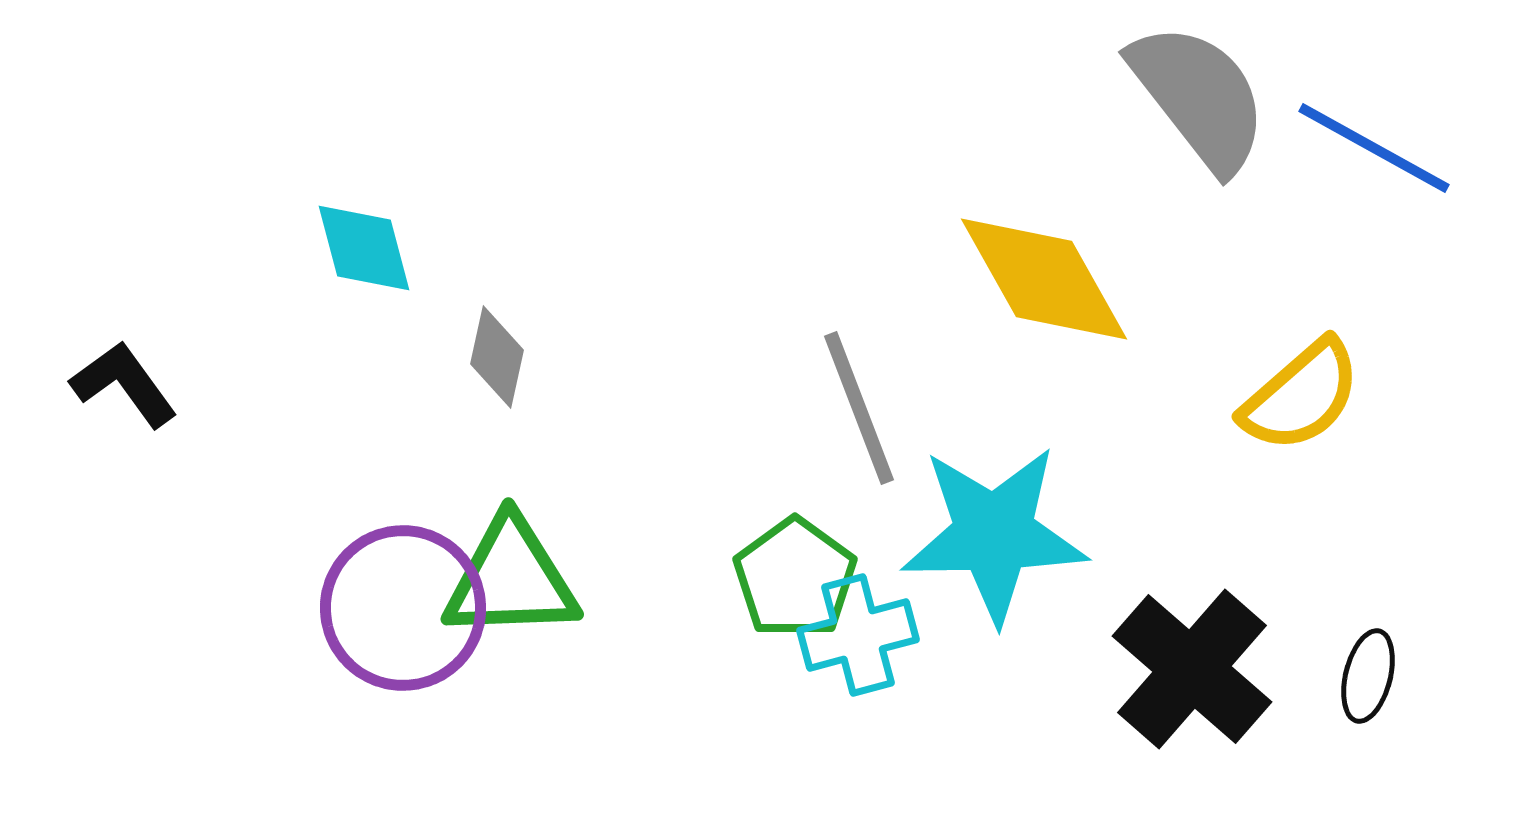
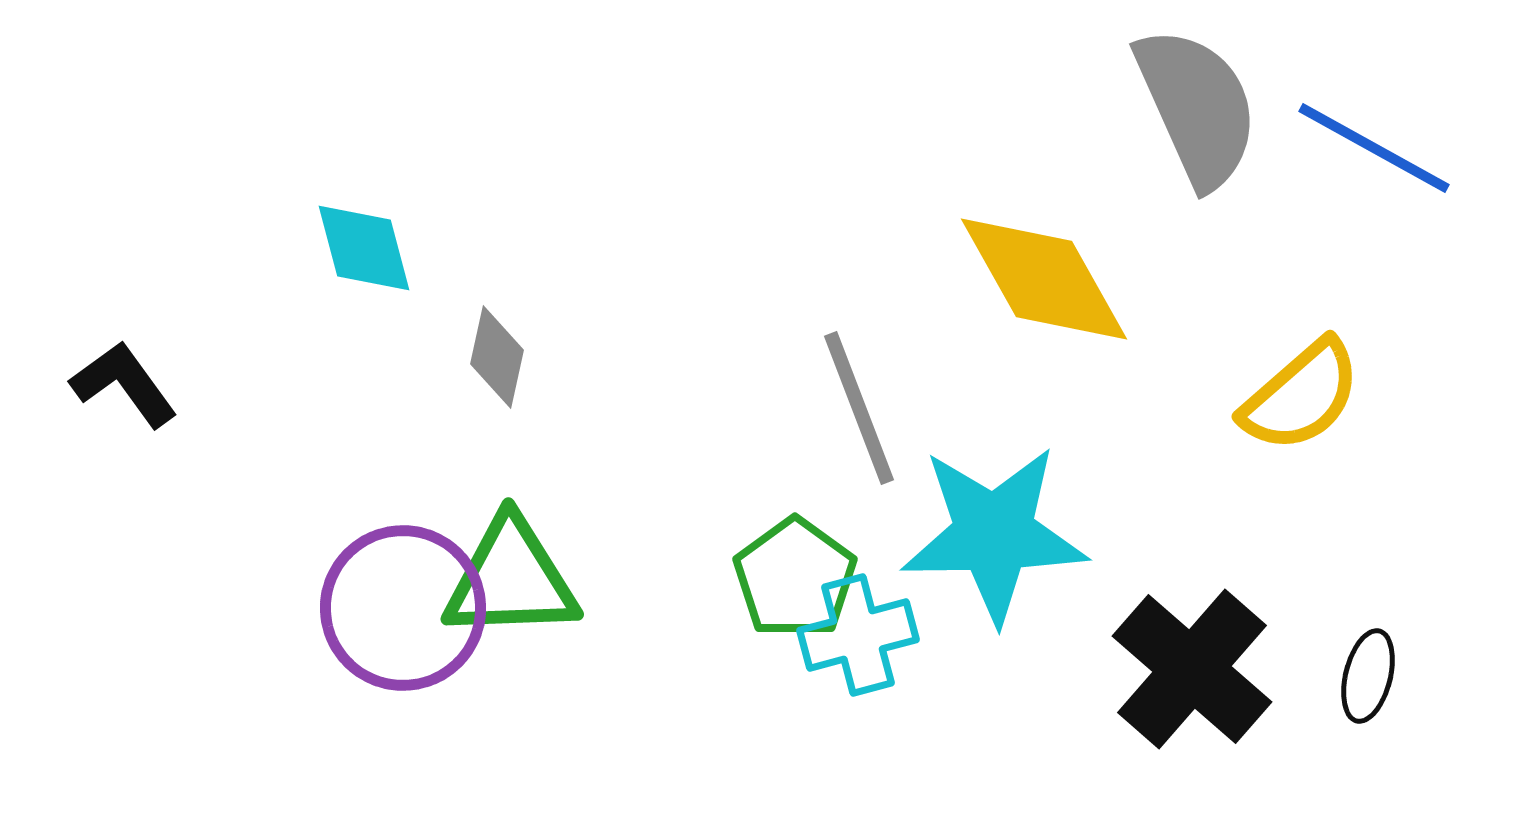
gray semicircle: moved 2 px left, 10 px down; rotated 14 degrees clockwise
